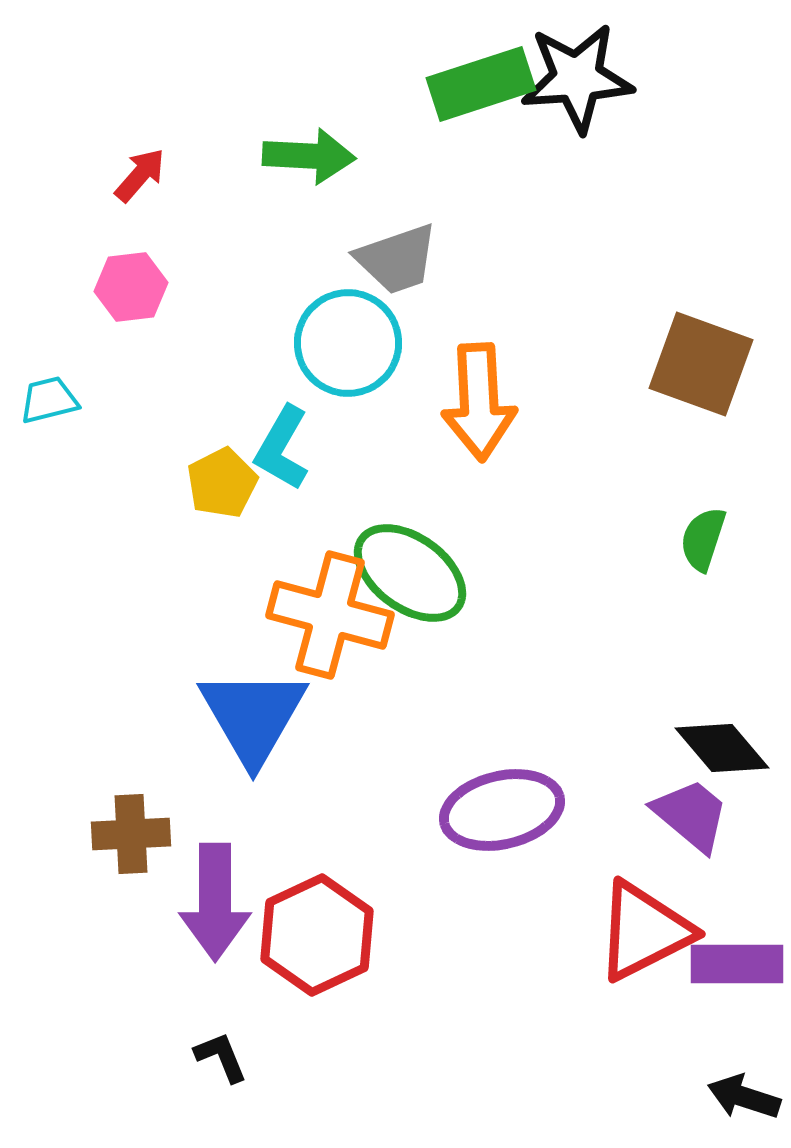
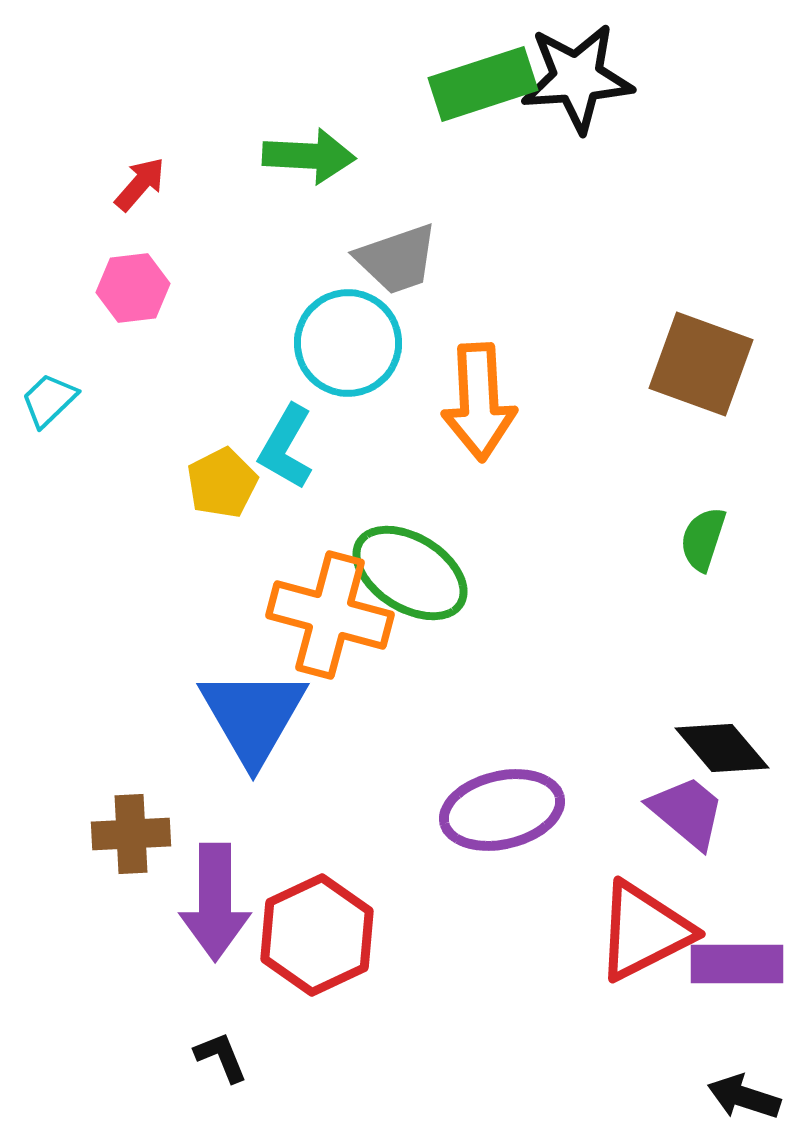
green rectangle: moved 2 px right
red arrow: moved 9 px down
pink hexagon: moved 2 px right, 1 px down
cyan trapezoid: rotated 30 degrees counterclockwise
cyan L-shape: moved 4 px right, 1 px up
green ellipse: rotated 4 degrees counterclockwise
purple trapezoid: moved 4 px left, 3 px up
